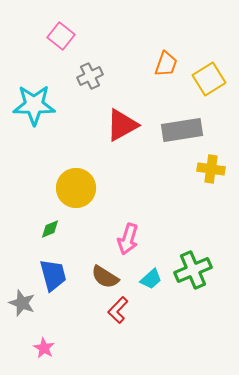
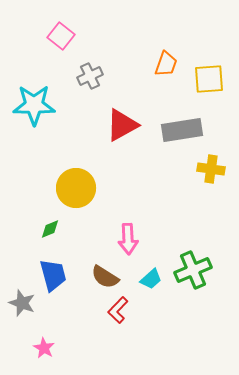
yellow square: rotated 28 degrees clockwise
pink arrow: rotated 20 degrees counterclockwise
